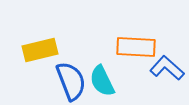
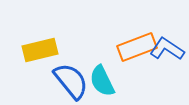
orange rectangle: moved 1 px right; rotated 24 degrees counterclockwise
blue L-shape: moved 19 px up; rotated 8 degrees counterclockwise
blue semicircle: rotated 18 degrees counterclockwise
